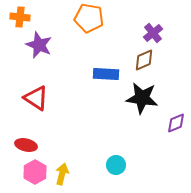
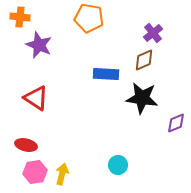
cyan circle: moved 2 px right
pink hexagon: rotated 20 degrees clockwise
